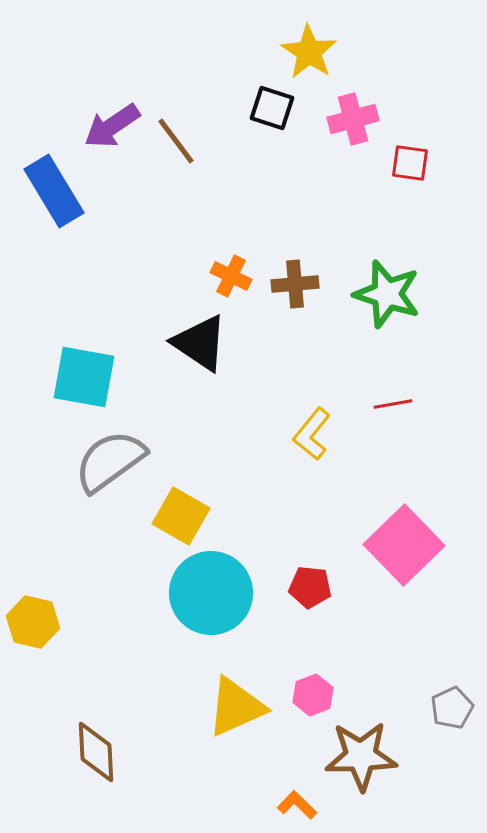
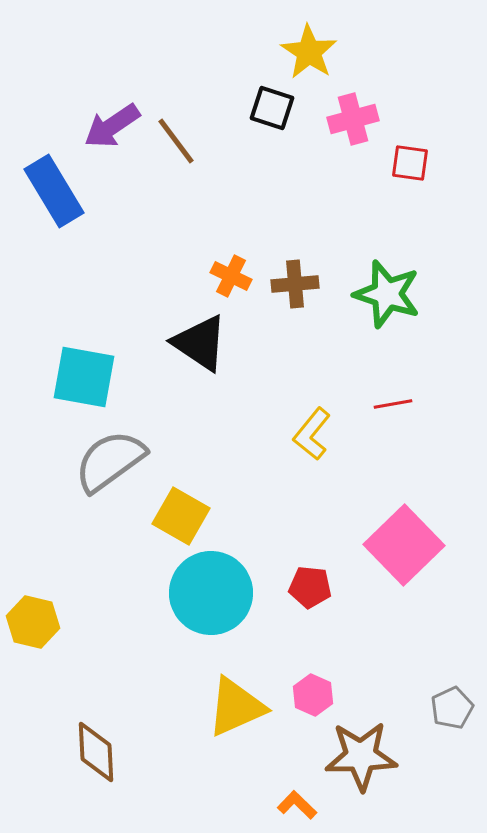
pink hexagon: rotated 15 degrees counterclockwise
